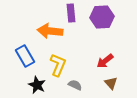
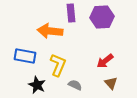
blue rectangle: rotated 50 degrees counterclockwise
